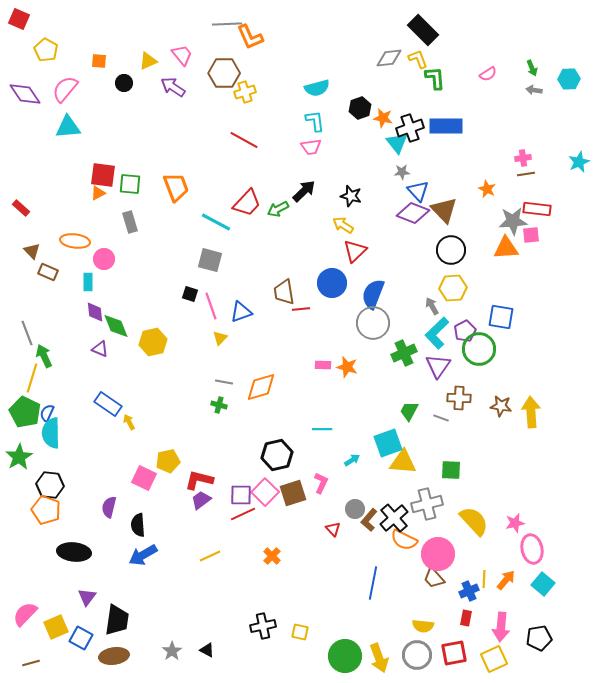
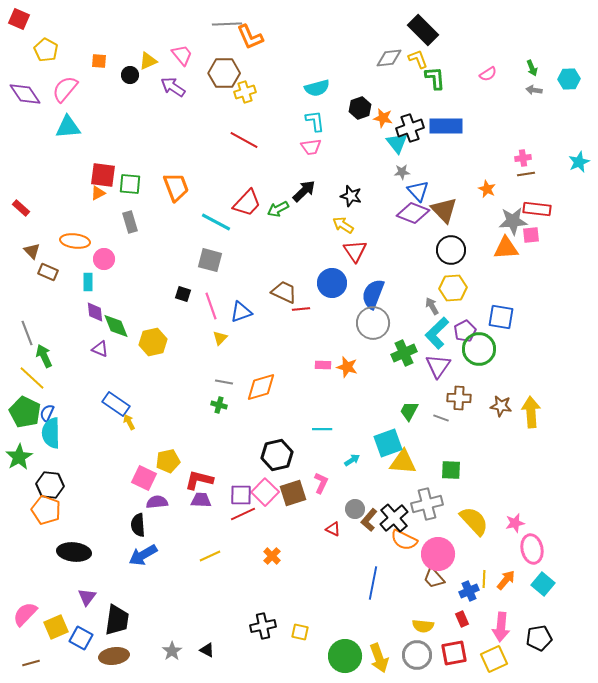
black circle at (124, 83): moved 6 px right, 8 px up
red triangle at (355, 251): rotated 20 degrees counterclockwise
brown trapezoid at (284, 292): rotated 124 degrees clockwise
black square at (190, 294): moved 7 px left
yellow line at (32, 378): rotated 64 degrees counterclockwise
blue rectangle at (108, 404): moved 8 px right
purple trapezoid at (201, 500): rotated 40 degrees clockwise
purple semicircle at (109, 507): moved 48 px right, 5 px up; rotated 70 degrees clockwise
red triangle at (333, 529): rotated 21 degrees counterclockwise
red rectangle at (466, 618): moved 4 px left, 1 px down; rotated 35 degrees counterclockwise
